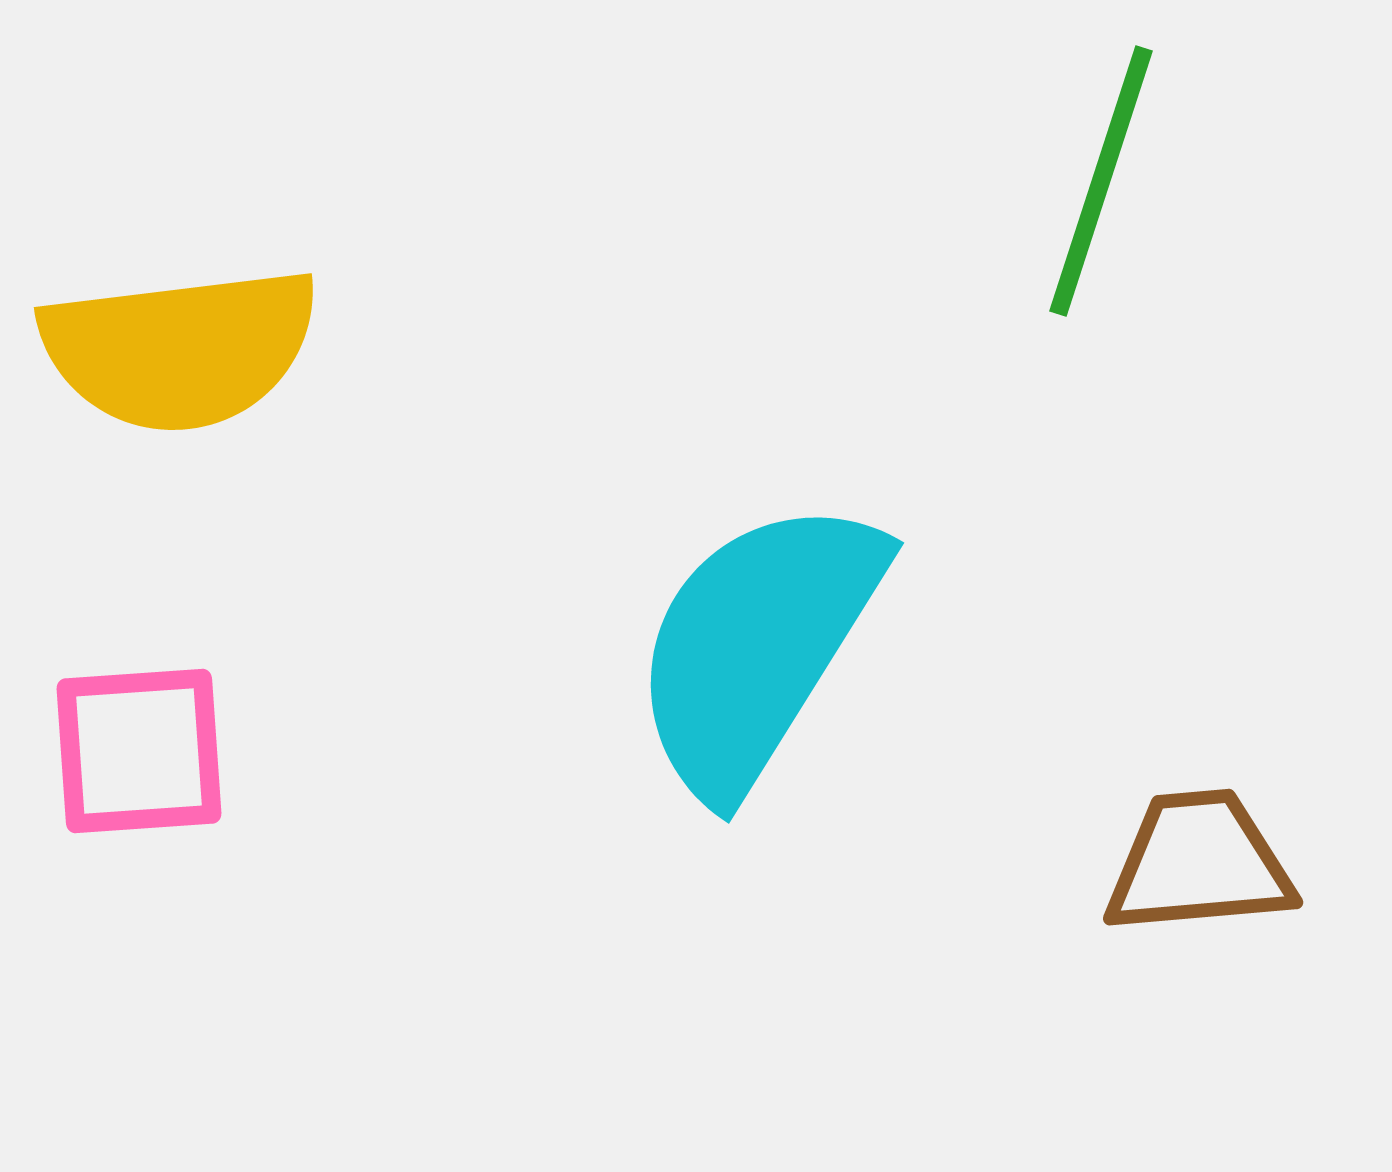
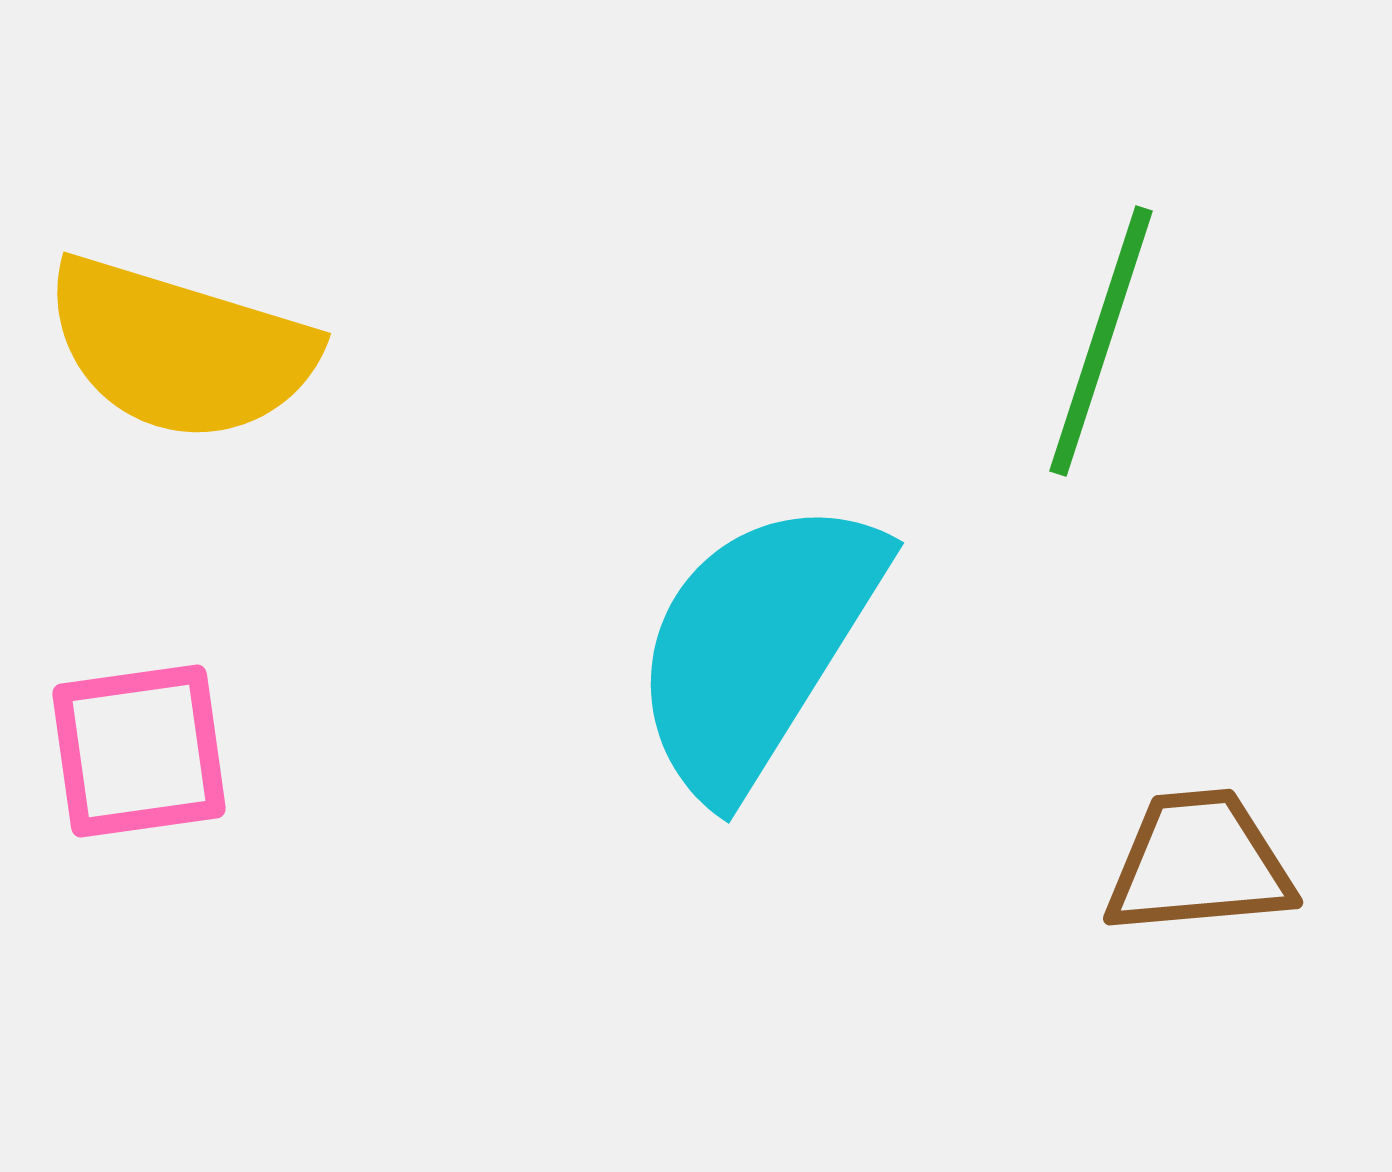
green line: moved 160 px down
yellow semicircle: rotated 24 degrees clockwise
pink square: rotated 4 degrees counterclockwise
